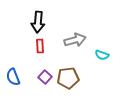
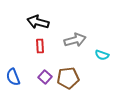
black arrow: rotated 100 degrees clockwise
